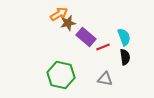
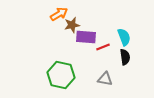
brown star: moved 4 px right, 2 px down
purple rectangle: rotated 36 degrees counterclockwise
